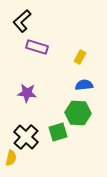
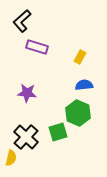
green hexagon: rotated 20 degrees clockwise
